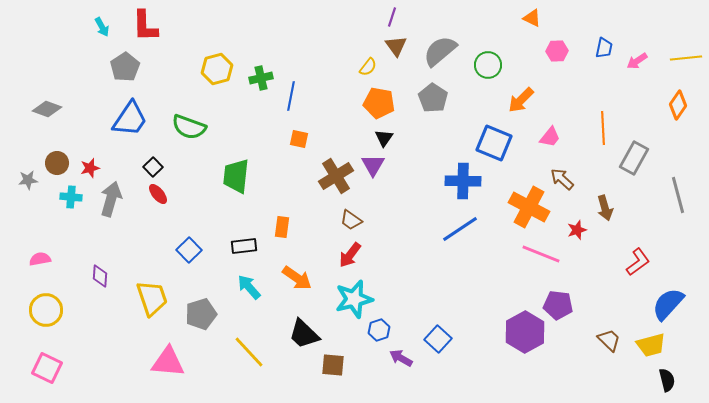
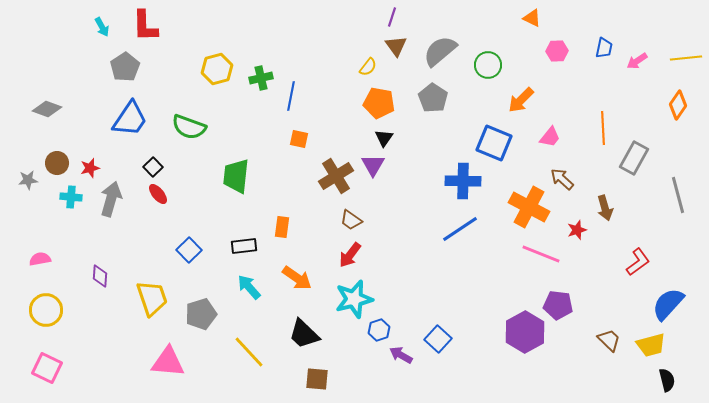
purple arrow at (401, 358): moved 3 px up
brown square at (333, 365): moved 16 px left, 14 px down
